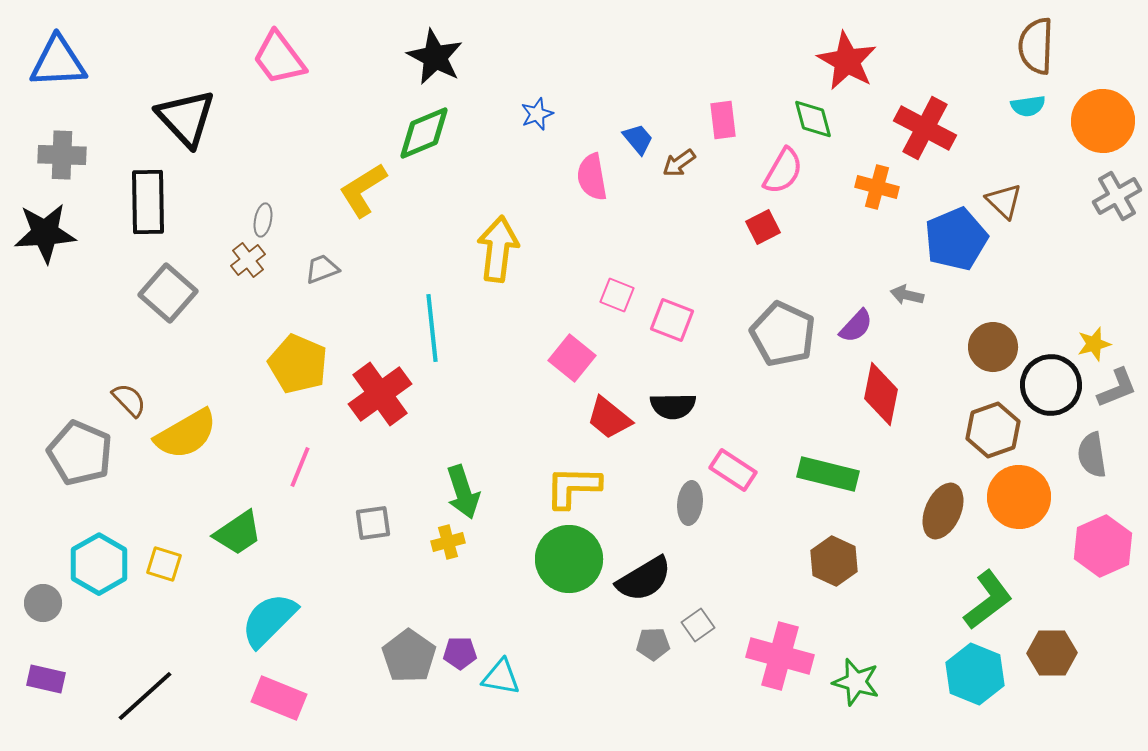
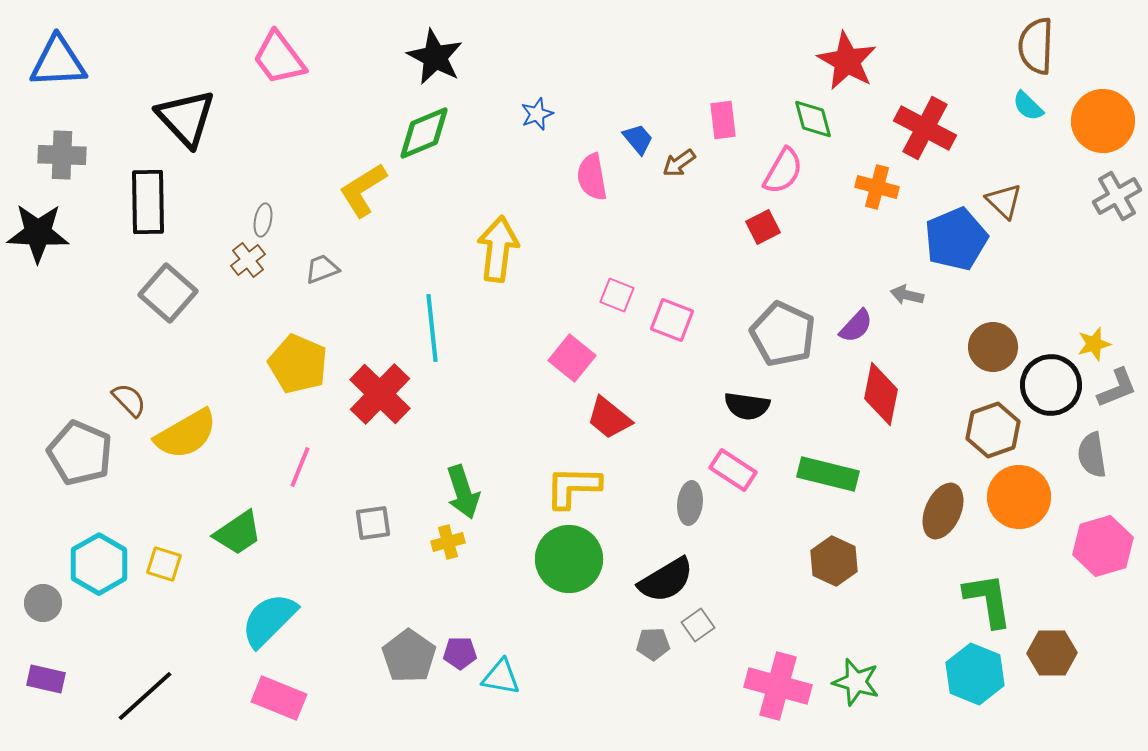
cyan semicircle at (1028, 106): rotated 52 degrees clockwise
black star at (45, 233): moved 7 px left; rotated 6 degrees clockwise
red cross at (380, 394): rotated 10 degrees counterclockwise
black semicircle at (673, 406): moved 74 px right; rotated 9 degrees clockwise
pink hexagon at (1103, 546): rotated 8 degrees clockwise
black semicircle at (644, 579): moved 22 px right, 1 px down
green L-shape at (988, 600): rotated 62 degrees counterclockwise
pink cross at (780, 656): moved 2 px left, 30 px down
